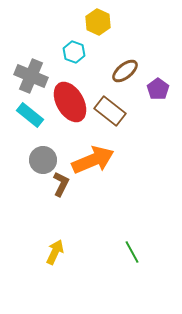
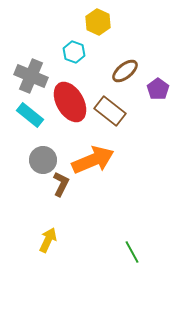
yellow arrow: moved 7 px left, 12 px up
